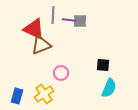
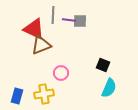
black square: rotated 16 degrees clockwise
yellow cross: rotated 24 degrees clockwise
